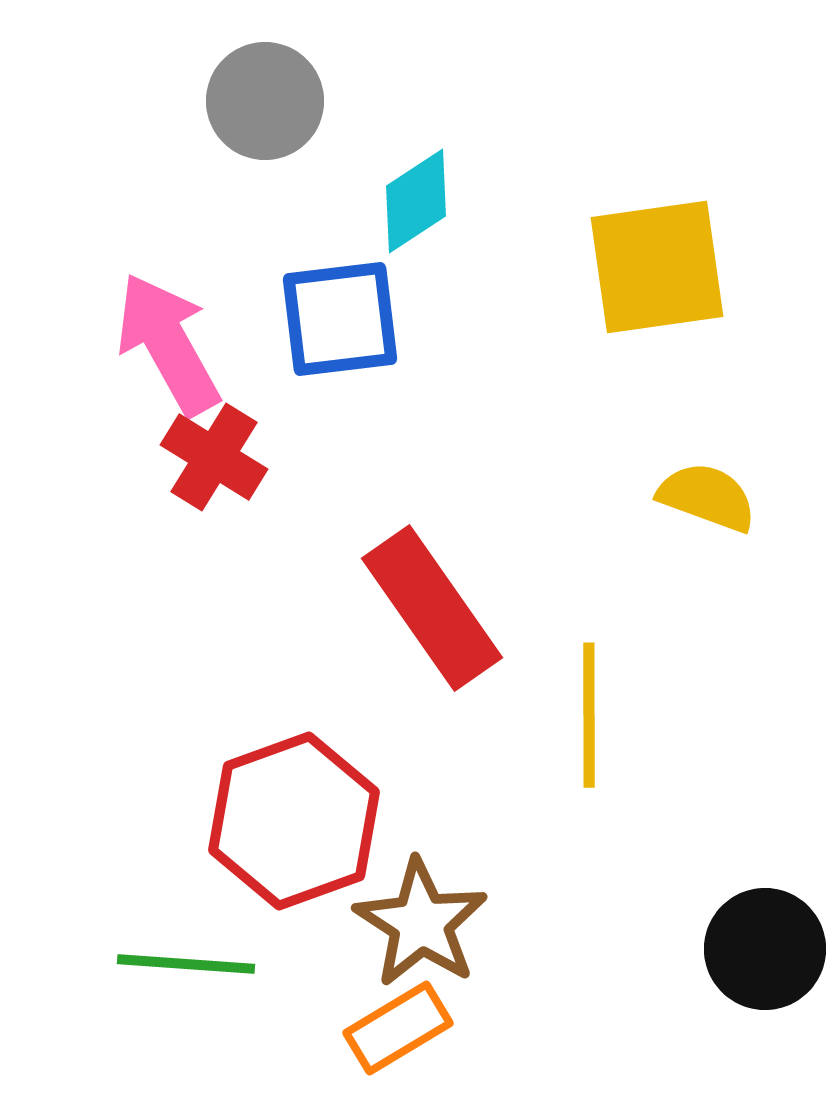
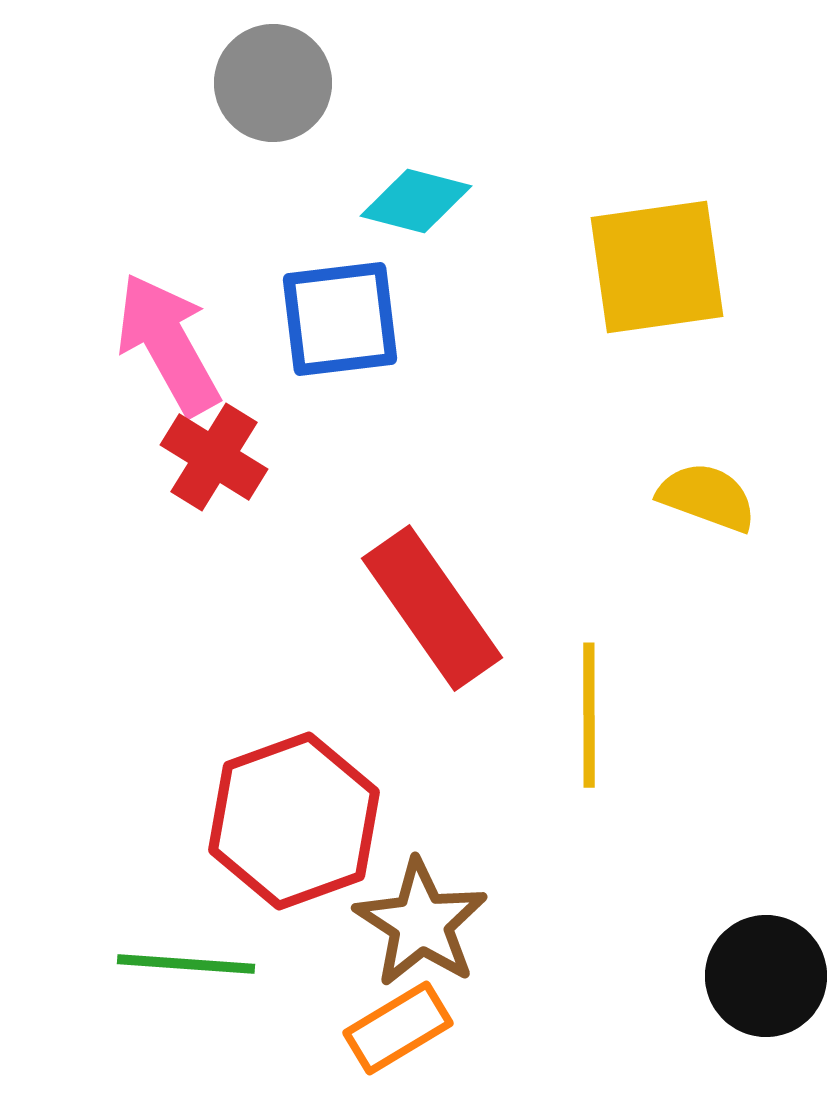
gray circle: moved 8 px right, 18 px up
cyan diamond: rotated 48 degrees clockwise
black circle: moved 1 px right, 27 px down
